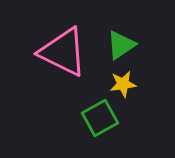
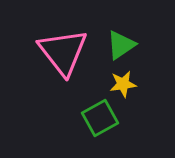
pink triangle: rotated 26 degrees clockwise
